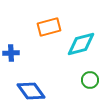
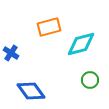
blue cross: rotated 35 degrees clockwise
